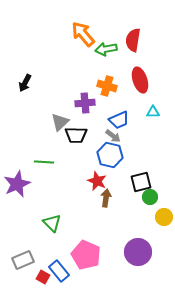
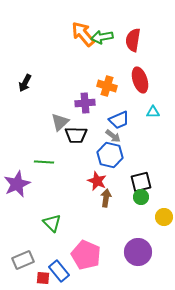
green arrow: moved 4 px left, 12 px up
green circle: moved 9 px left
red square: moved 1 px down; rotated 24 degrees counterclockwise
